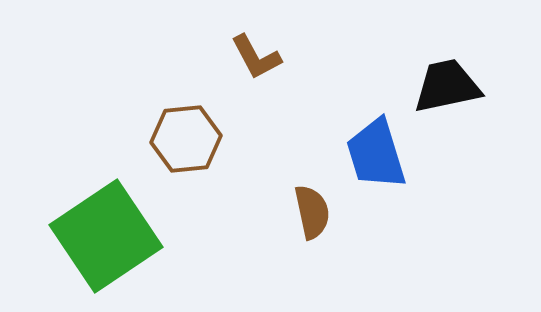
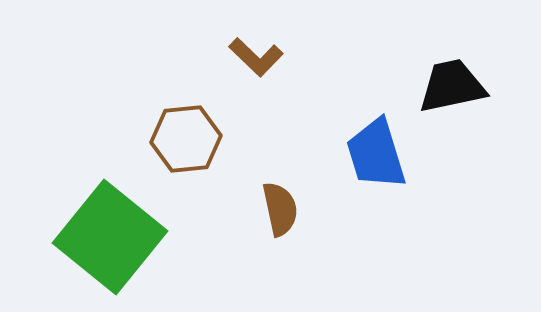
brown L-shape: rotated 18 degrees counterclockwise
black trapezoid: moved 5 px right
brown semicircle: moved 32 px left, 3 px up
green square: moved 4 px right, 1 px down; rotated 17 degrees counterclockwise
